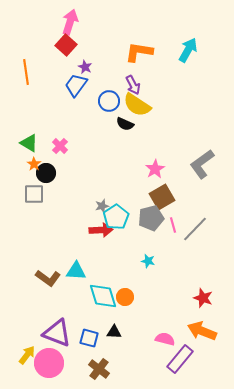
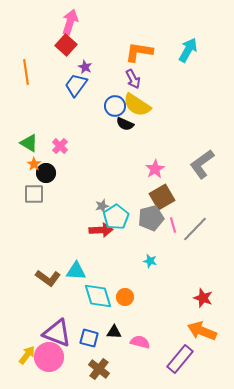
purple arrow: moved 6 px up
blue circle: moved 6 px right, 5 px down
cyan star: moved 2 px right
cyan diamond: moved 5 px left
pink semicircle: moved 25 px left, 3 px down
pink circle: moved 6 px up
